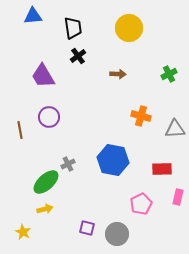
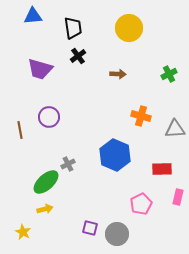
purple trapezoid: moved 3 px left, 7 px up; rotated 44 degrees counterclockwise
blue hexagon: moved 2 px right, 5 px up; rotated 12 degrees clockwise
purple square: moved 3 px right
